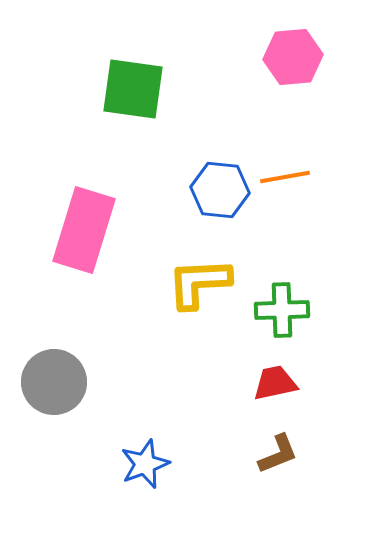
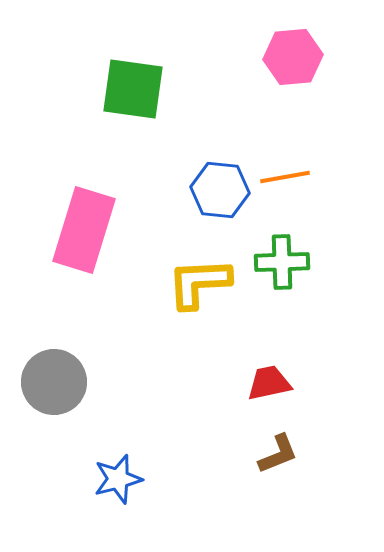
green cross: moved 48 px up
red trapezoid: moved 6 px left
blue star: moved 27 px left, 15 px down; rotated 6 degrees clockwise
